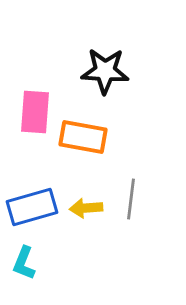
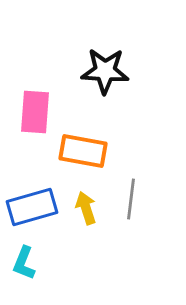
orange rectangle: moved 14 px down
yellow arrow: rotated 76 degrees clockwise
